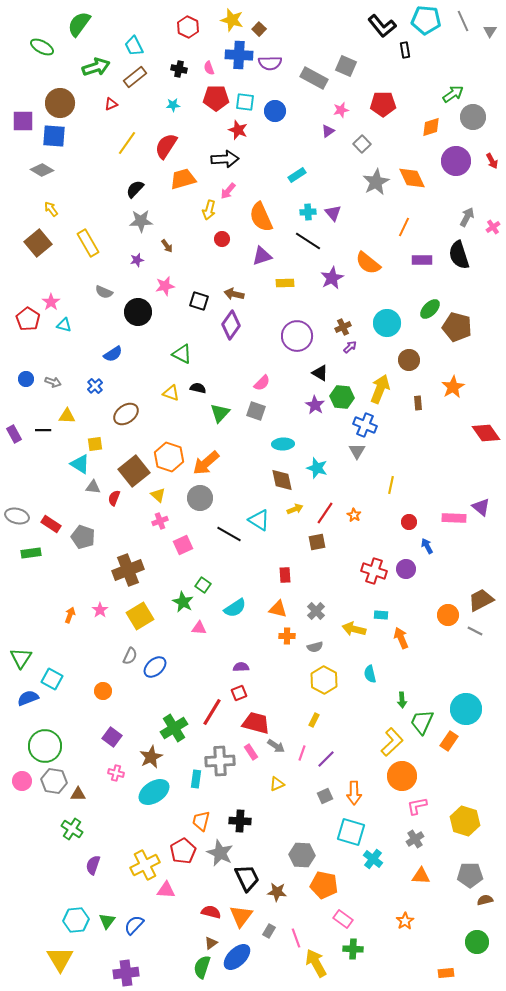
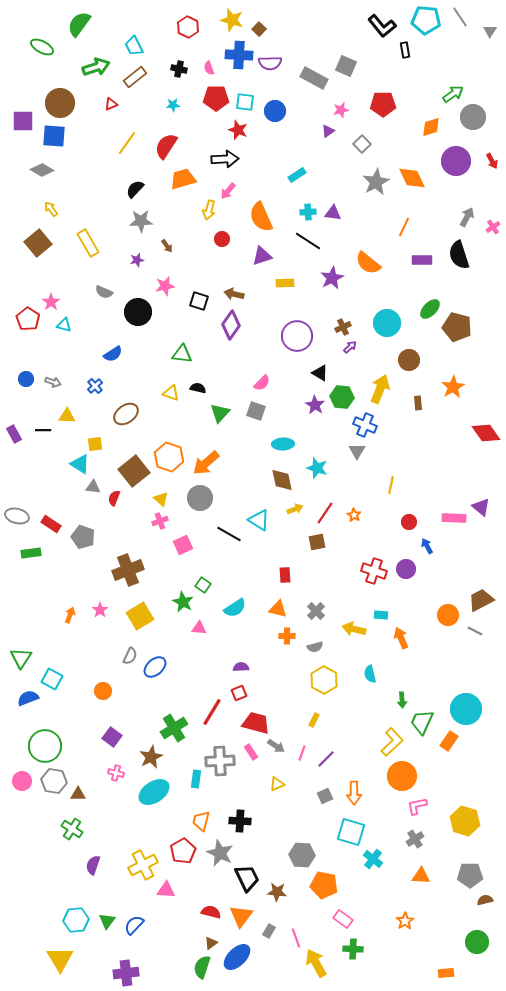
gray line at (463, 21): moved 3 px left, 4 px up; rotated 10 degrees counterclockwise
purple triangle at (333, 213): rotated 42 degrees counterclockwise
green triangle at (182, 354): rotated 20 degrees counterclockwise
yellow triangle at (158, 495): moved 3 px right, 4 px down
yellow cross at (145, 865): moved 2 px left
